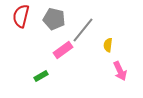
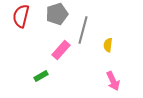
gray pentagon: moved 3 px right, 5 px up; rotated 30 degrees counterclockwise
gray line: rotated 24 degrees counterclockwise
pink rectangle: moved 2 px left; rotated 12 degrees counterclockwise
pink arrow: moved 7 px left, 10 px down
